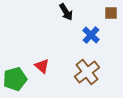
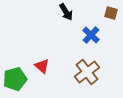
brown square: rotated 16 degrees clockwise
